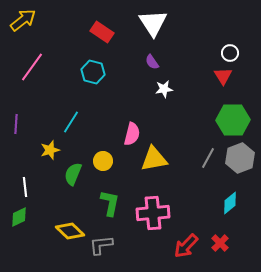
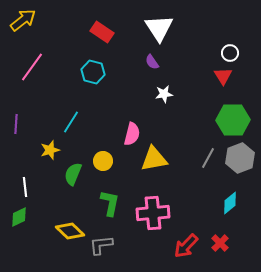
white triangle: moved 6 px right, 5 px down
white star: moved 5 px down
